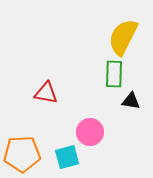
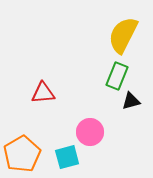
yellow semicircle: moved 2 px up
green rectangle: moved 3 px right, 2 px down; rotated 20 degrees clockwise
red triangle: moved 3 px left; rotated 15 degrees counterclockwise
black triangle: rotated 24 degrees counterclockwise
orange pentagon: rotated 27 degrees counterclockwise
